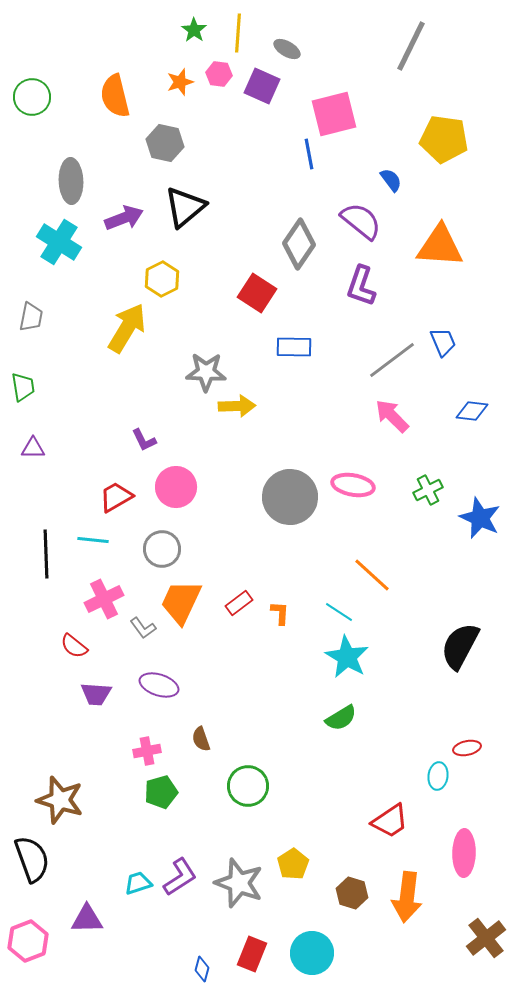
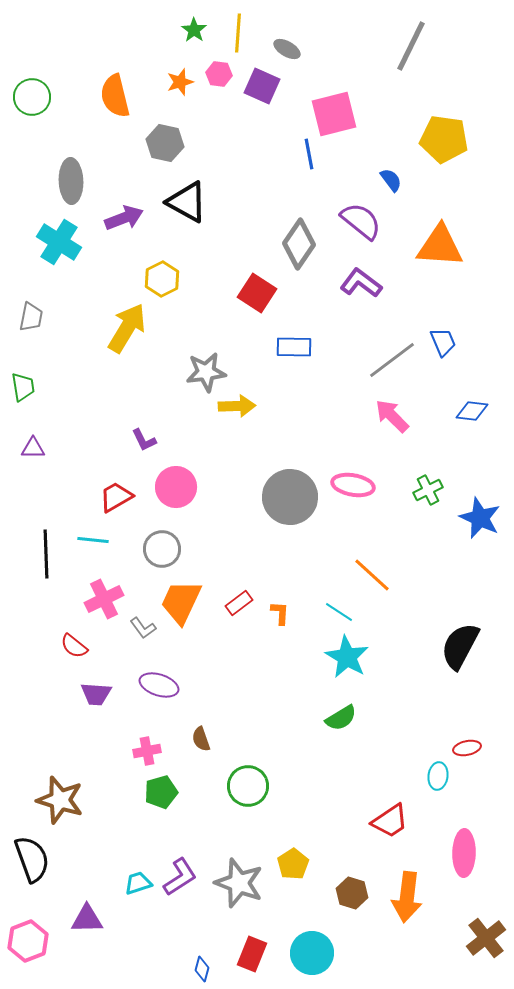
black triangle at (185, 207): moved 2 px right, 5 px up; rotated 51 degrees counterclockwise
purple L-shape at (361, 286): moved 3 px up; rotated 108 degrees clockwise
gray star at (206, 372): rotated 9 degrees counterclockwise
